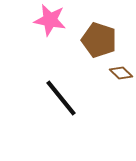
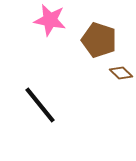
black line: moved 21 px left, 7 px down
